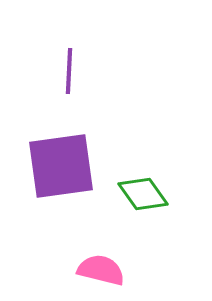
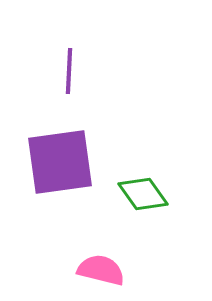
purple square: moved 1 px left, 4 px up
